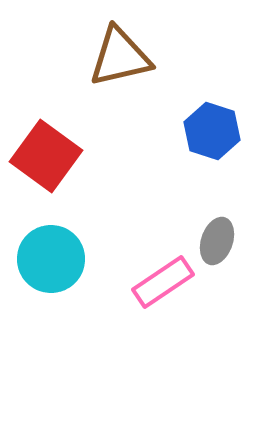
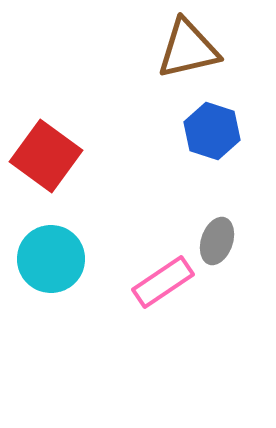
brown triangle: moved 68 px right, 8 px up
